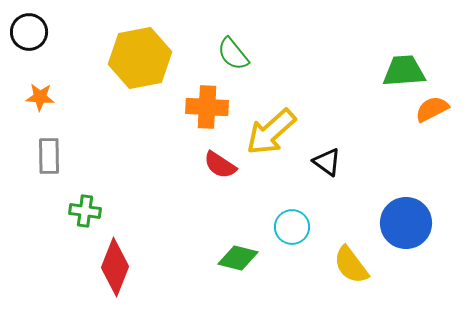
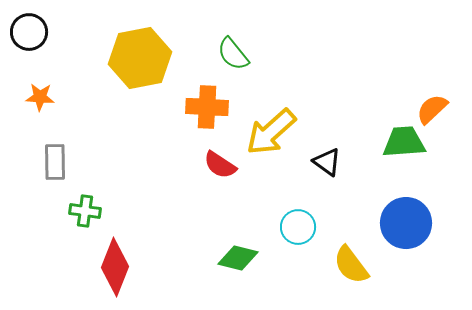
green trapezoid: moved 71 px down
orange semicircle: rotated 16 degrees counterclockwise
gray rectangle: moved 6 px right, 6 px down
cyan circle: moved 6 px right
